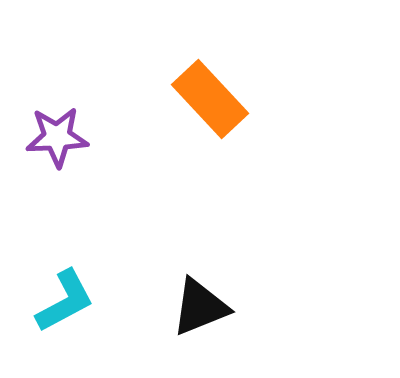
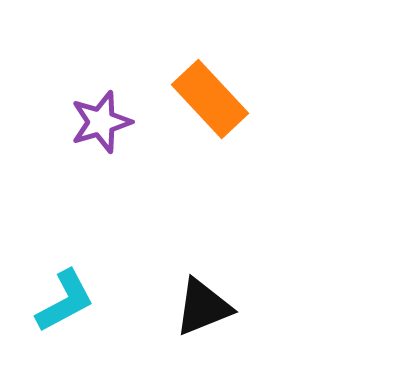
purple star: moved 44 px right, 15 px up; rotated 14 degrees counterclockwise
black triangle: moved 3 px right
